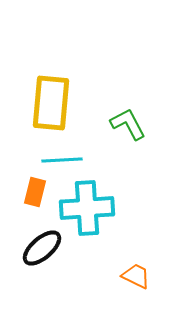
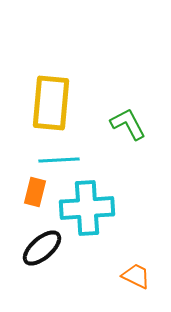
cyan line: moved 3 px left
